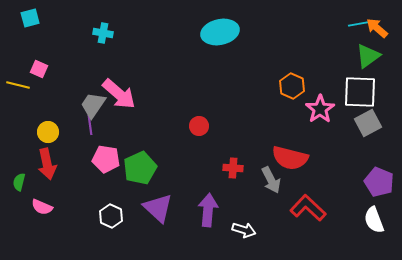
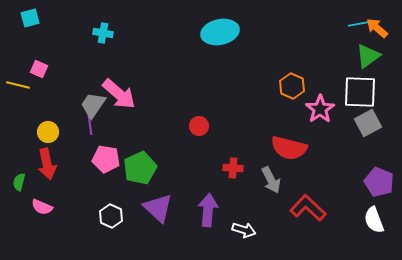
red semicircle: moved 1 px left, 10 px up
